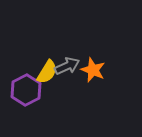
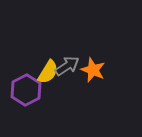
gray arrow: rotated 10 degrees counterclockwise
yellow semicircle: moved 1 px right
